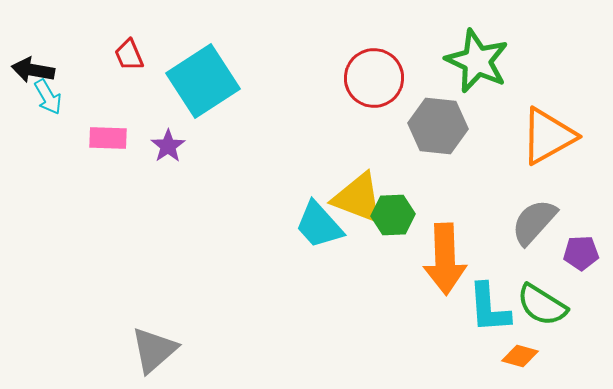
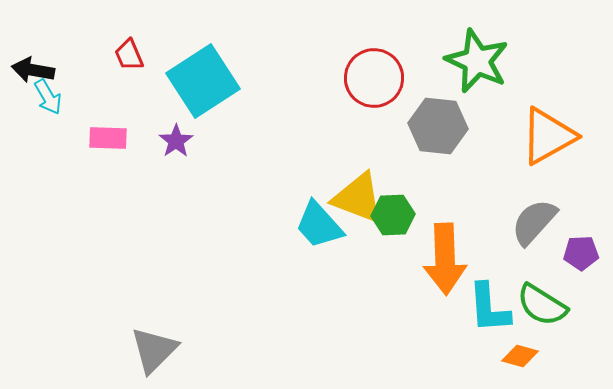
purple star: moved 8 px right, 5 px up
gray triangle: rotated 4 degrees counterclockwise
